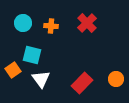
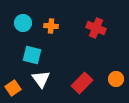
red cross: moved 9 px right, 5 px down; rotated 24 degrees counterclockwise
orange square: moved 18 px down
